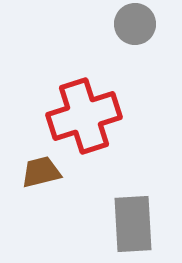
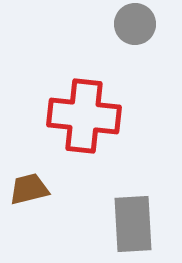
red cross: rotated 24 degrees clockwise
brown trapezoid: moved 12 px left, 17 px down
